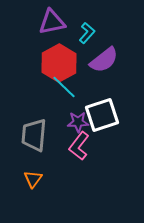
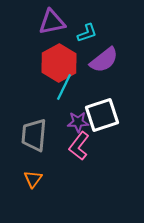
cyan L-shape: rotated 30 degrees clockwise
cyan line: rotated 72 degrees clockwise
